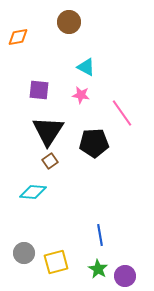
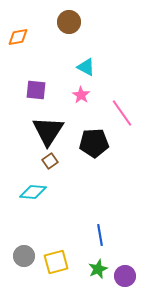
purple square: moved 3 px left
pink star: rotated 24 degrees clockwise
gray circle: moved 3 px down
green star: rotated 18 degrees clockwise
